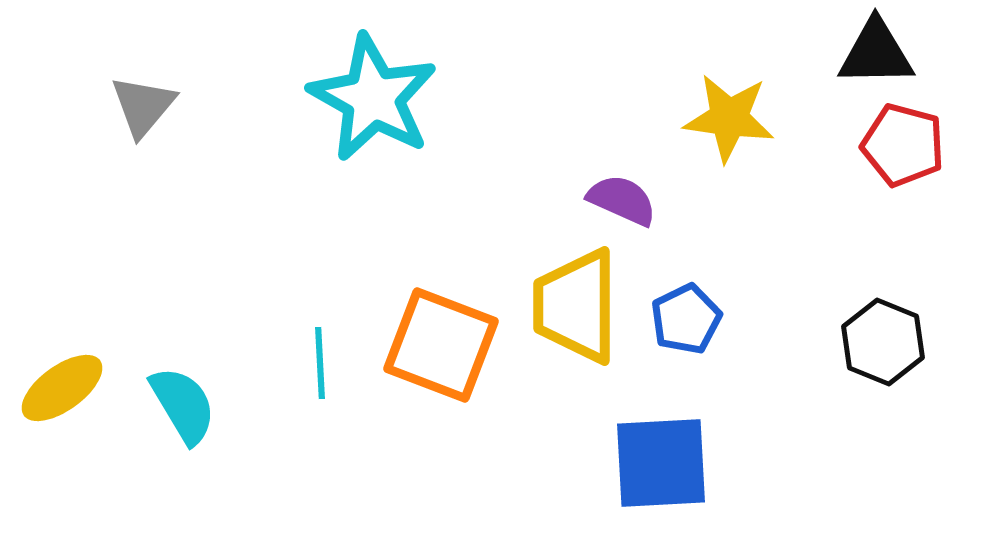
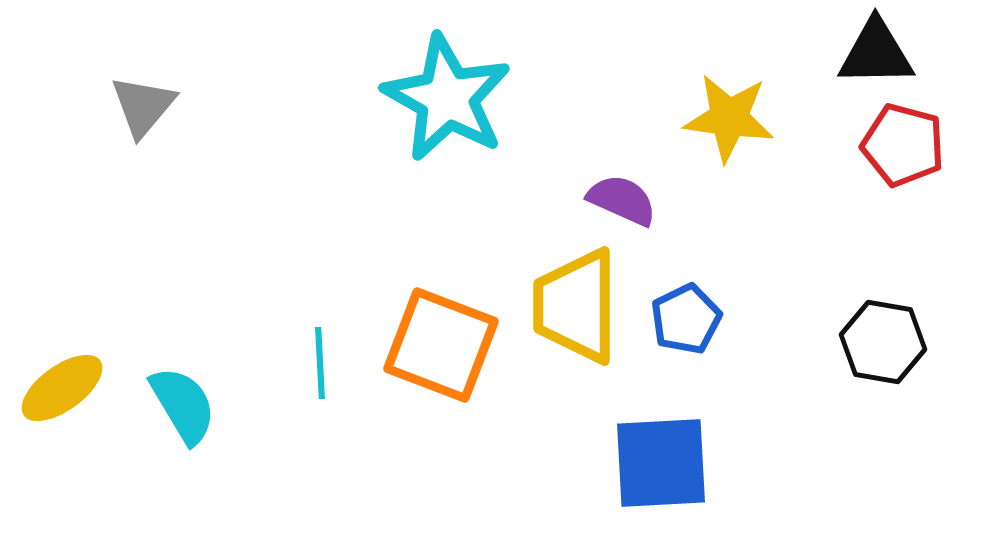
cyan star: moved 74 px right
black hexagon: rotated 12 degrees counterclockwise
